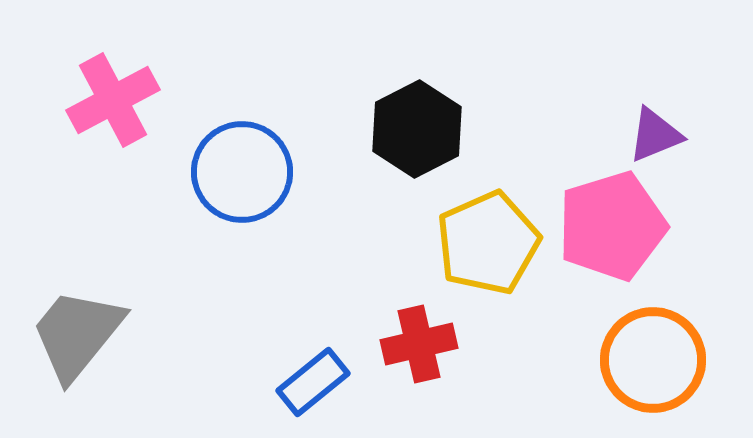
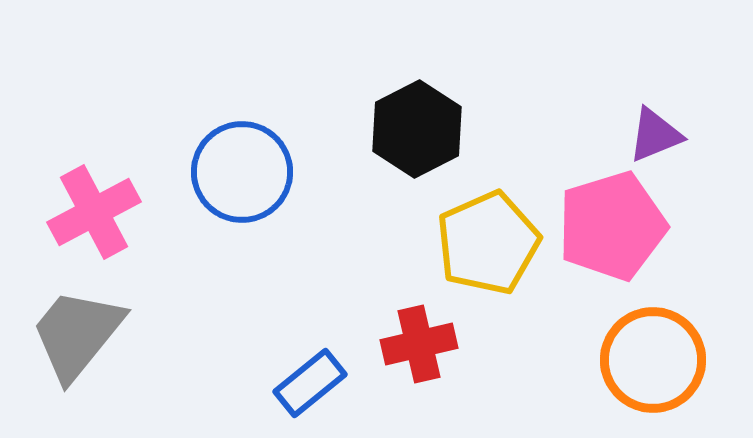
pink cross: moved 19 px left, 112 px down
blue rectangle: moved 3 px left, 1 px down
